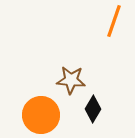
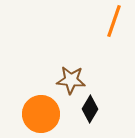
black diamond: moved 3 px left
orange circle: moved 1 px up
